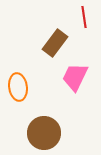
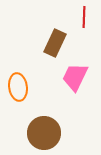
red line: rotated 10 degrees clockwise
brown rectangle: rotated 12 degrees counterclockwise
